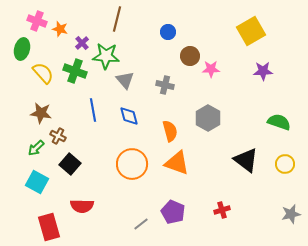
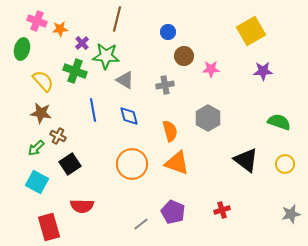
orange star: rotated 21 degrees counterclockwise
brown circle: moved 6 px left
yellow semicircle: moved 8 px down
gray triangle: rotated 18 degrees counterclockwise
gray cross: rotated 24 degrees counterclockwise
black square: rotated 15 degrees clockwise
